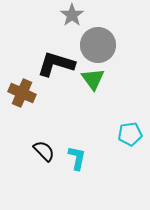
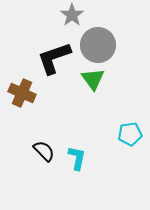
black L-shape: moved 2 px left, 6 px up; rotated 36 degrees counterclockwise
